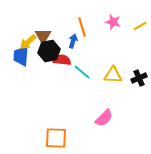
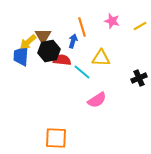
pink star: moved 1 px left, 1 px up
yellow triangle: moved 12 px left, 17 px up
pink semicircle: moved 7 px left, 18 px up; rotated 12 degrees clockwise
